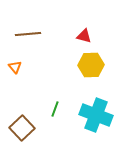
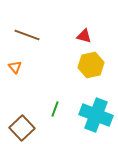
brown line: moved 1 px left, 1 px down; rotated 25 degrees clockwise
yellow hexagon: rotated 10 degrees counterclockwise
